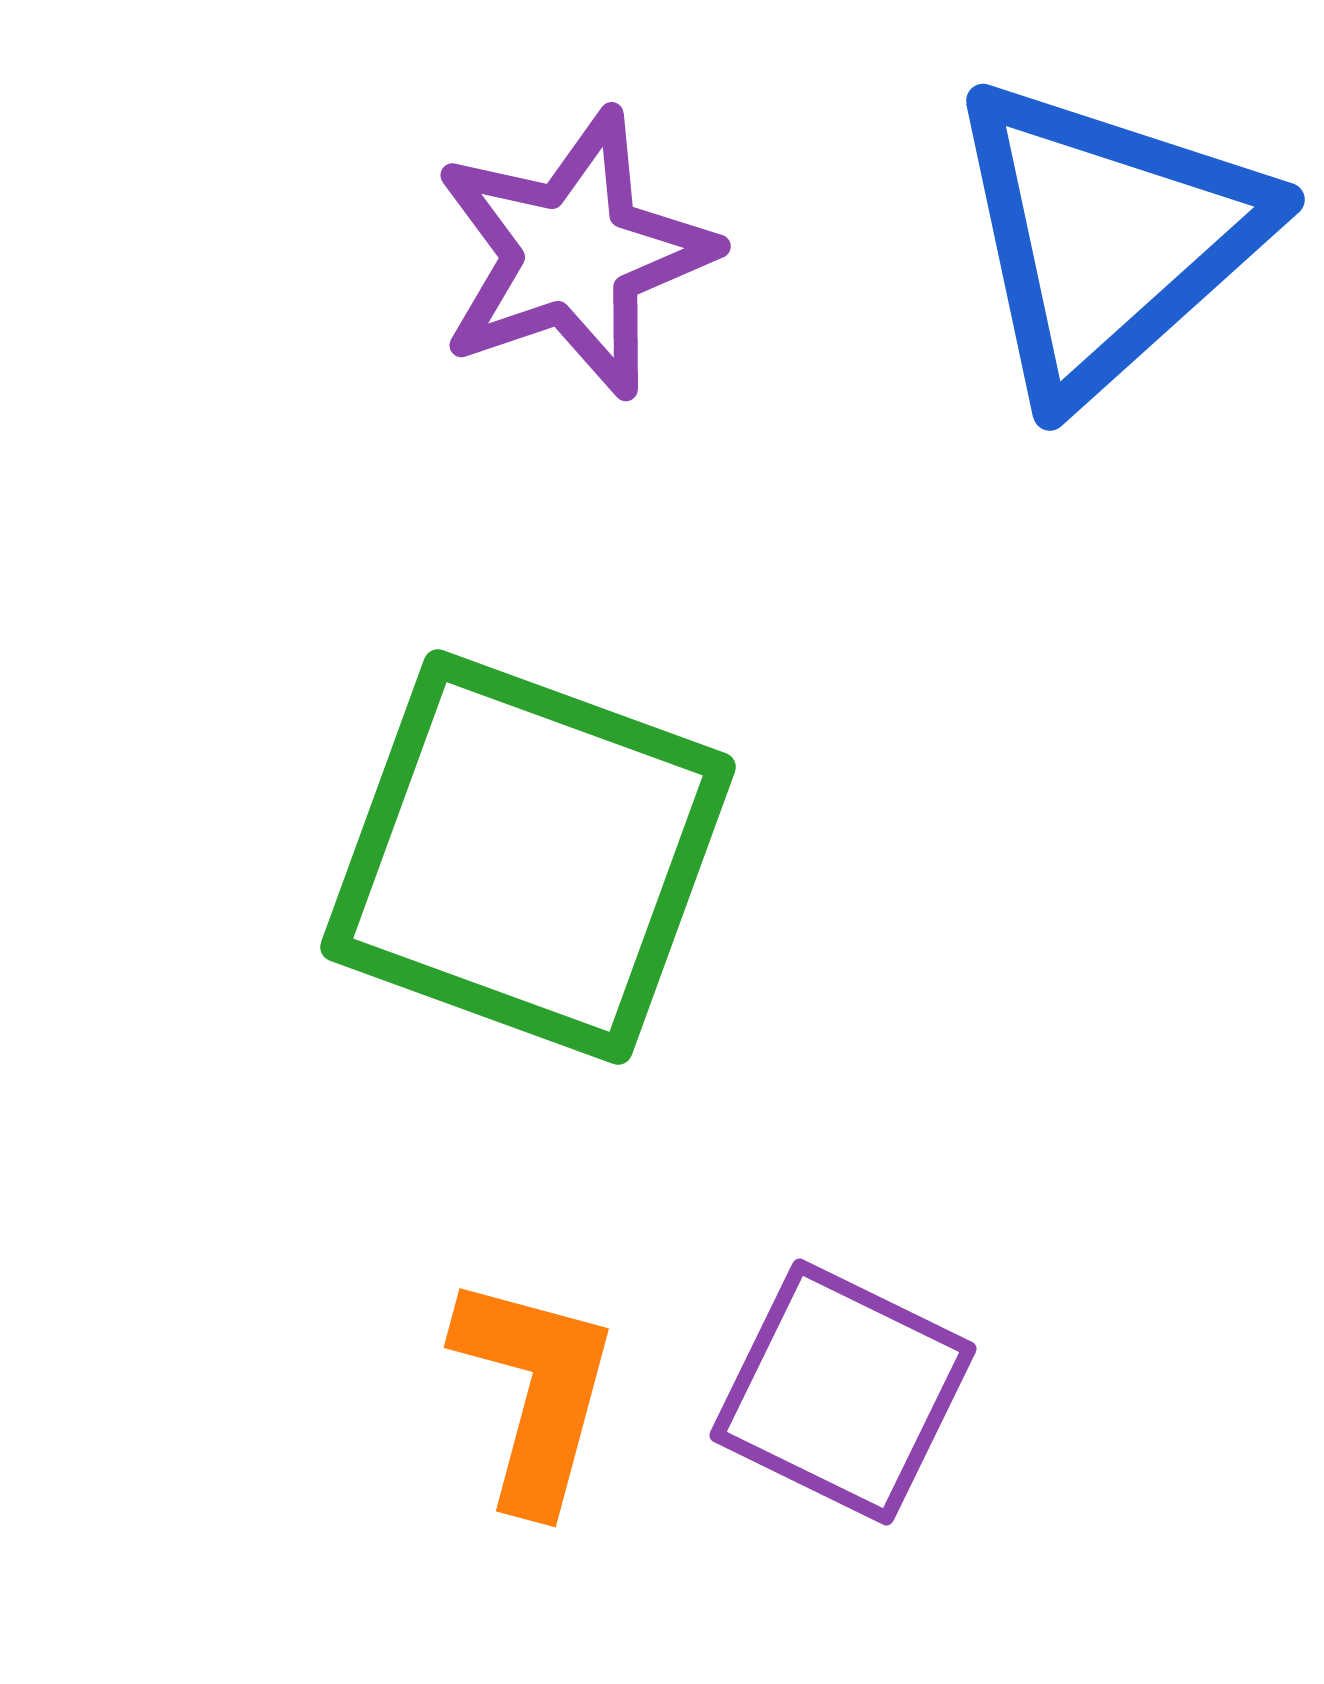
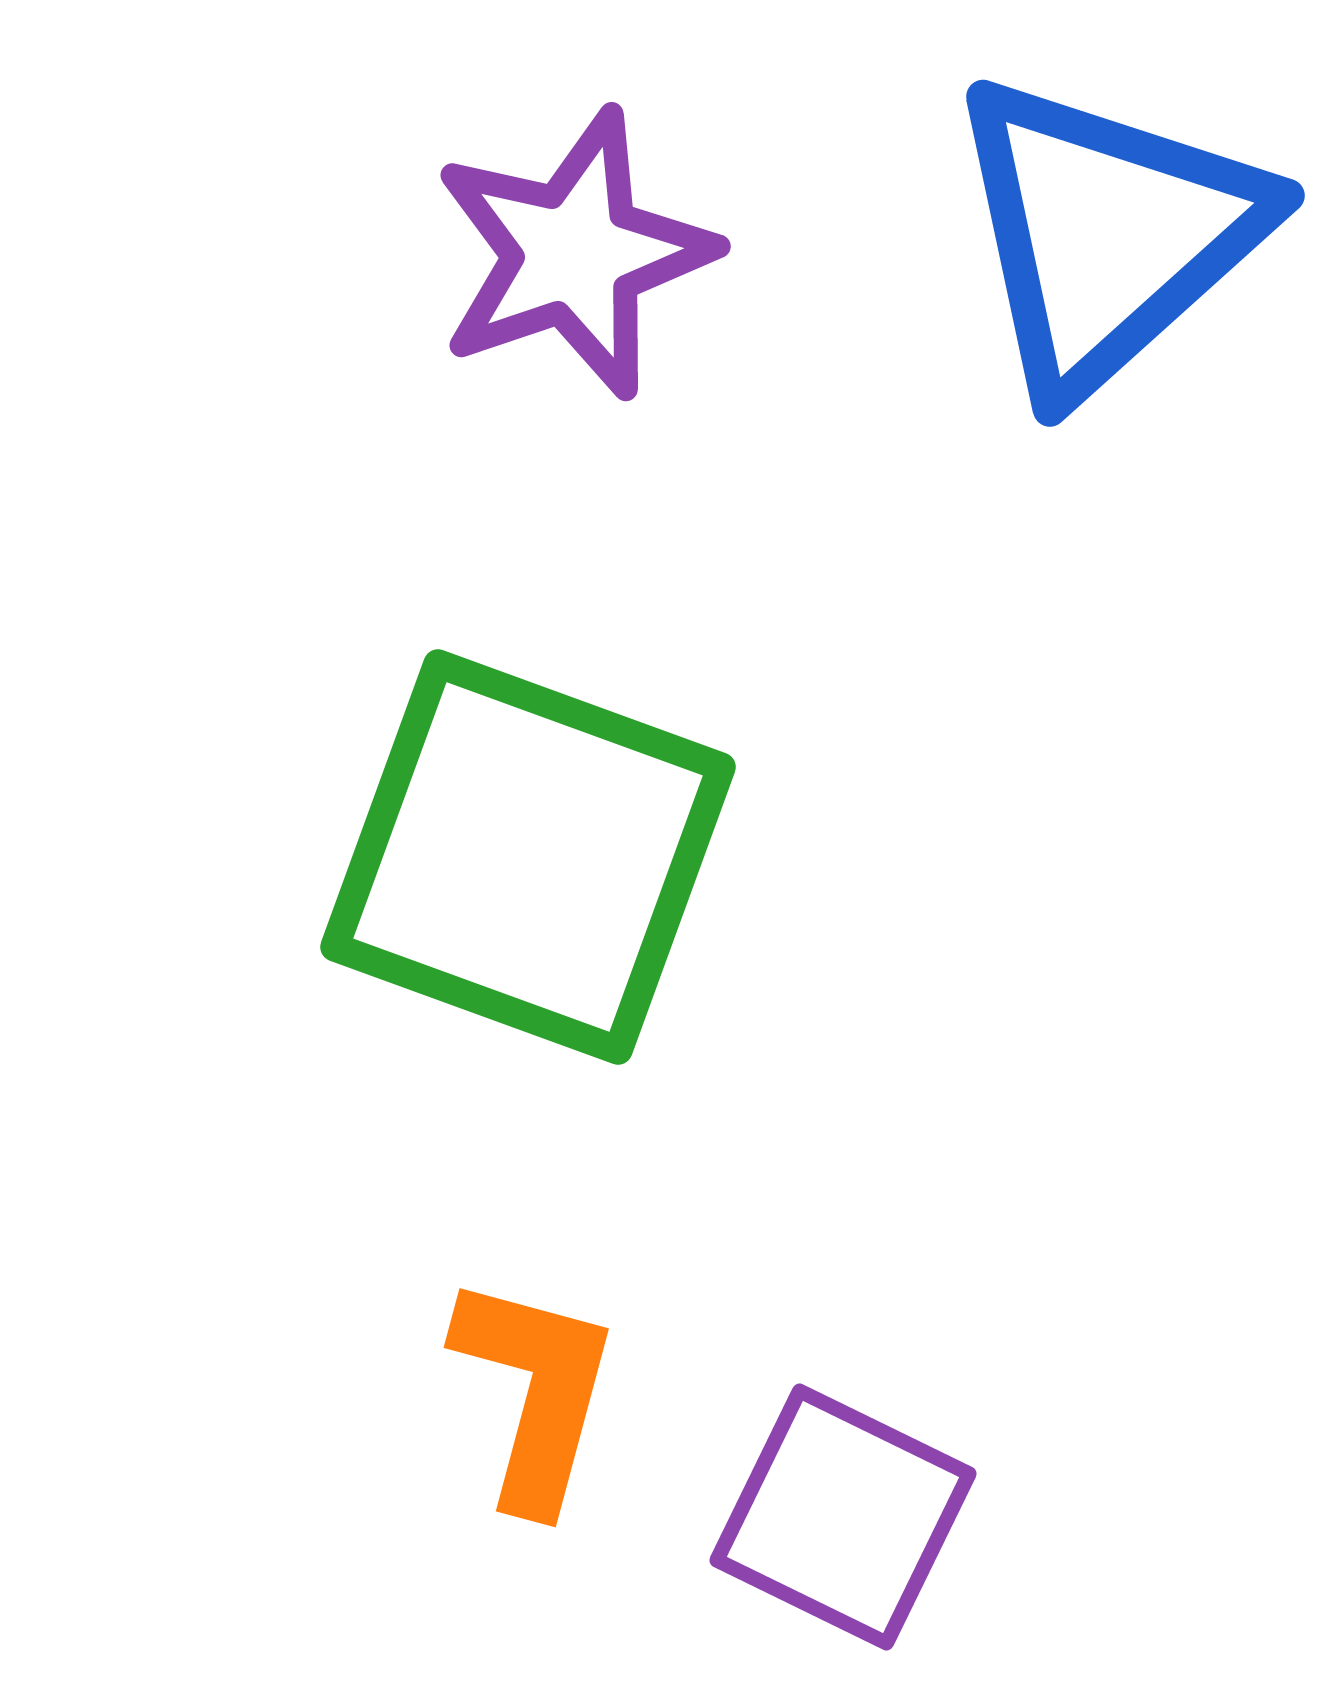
blue triangle: moved 4 px up
purple square: moved 125 px down
